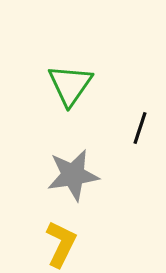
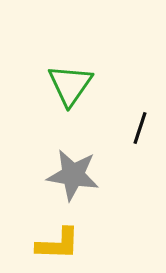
gray star: rotated 18 degrees clockwise
yellow L-shape: moved 3 px left; rotated 66 degrees clockwise
